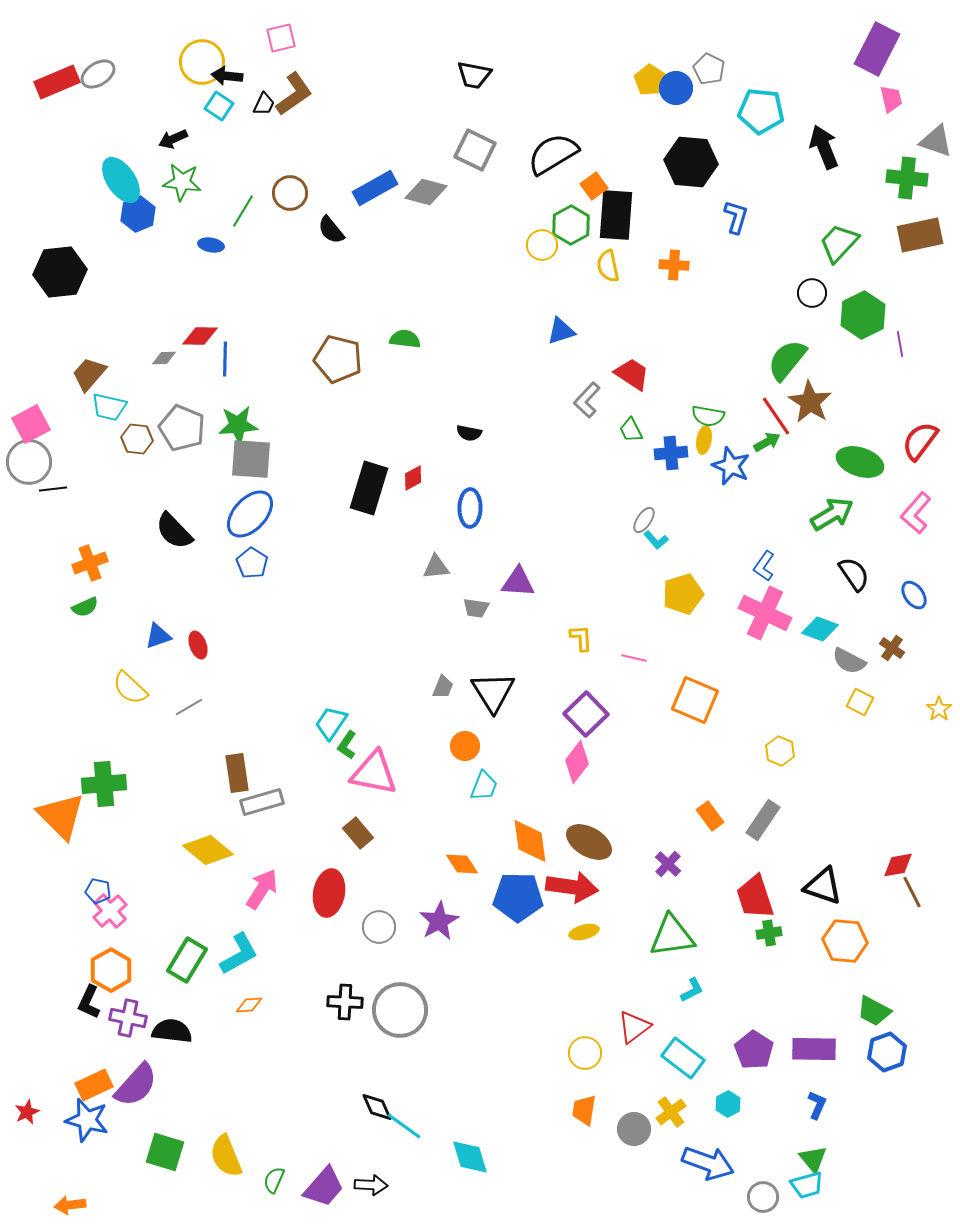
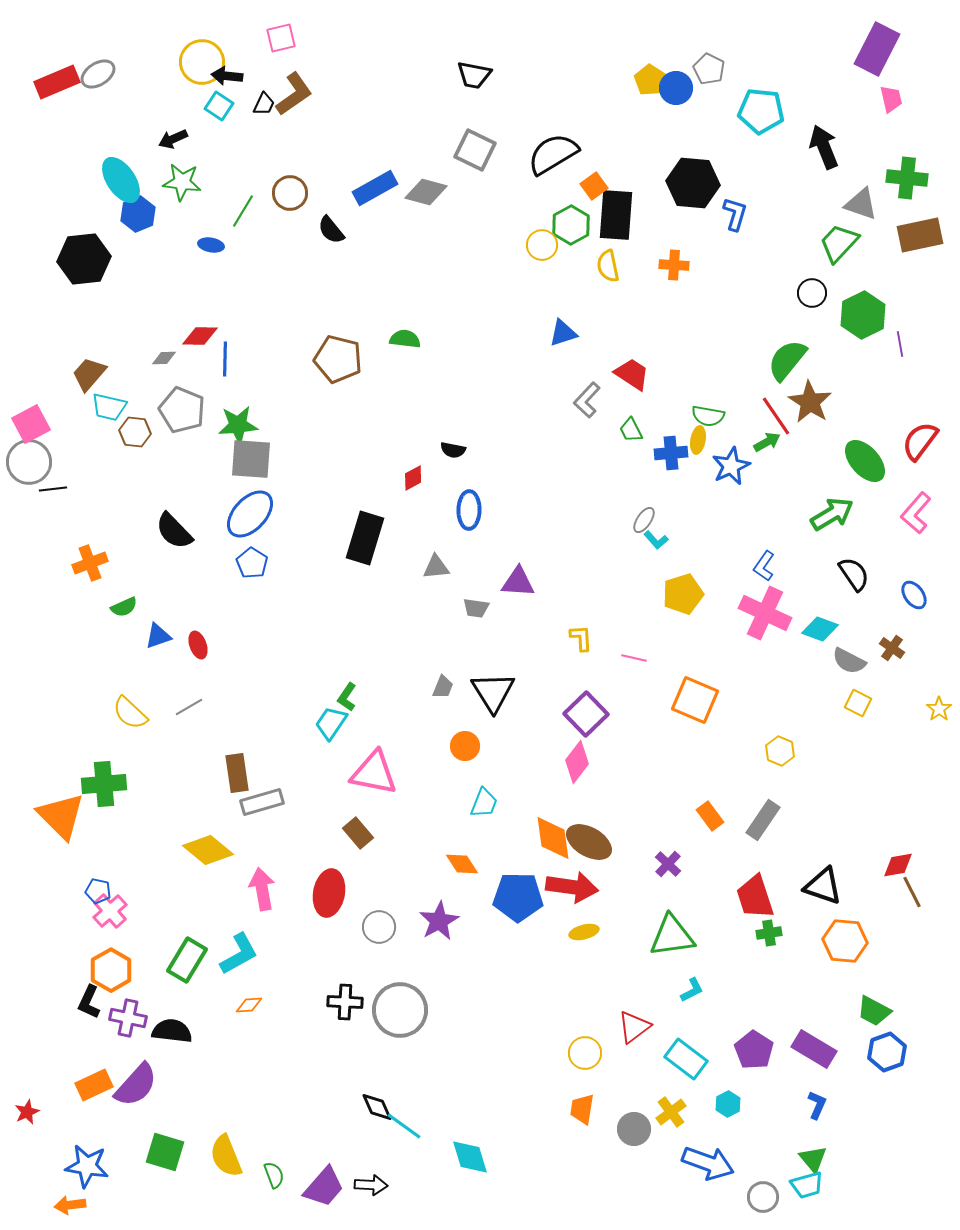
gray triangle at (936, 141): moved 75 px left, 63 px down
black hexagon at (691, 162): moved 2 px right, 21 px down
blue L-shape at (736, 217): moved 1 px left, 3 px up
black hexagon at (60, 272): moved 24 px right, 13 px up
blue triangle at (561, 331): moved 2 px right, 2 px down
gray pentagon at (182, 428): moved 18 px up
black semicircle at (469, 433): moved 16 px left, 17 px down
brown hexagon at (137, 439): moved 2 px left, 7 px up
yellow ellipse at (704, 440): moved 6 px left
green ellipse at (860, 462): moved 5 px right, 1 px up; rotated 30 degrees clockwise
blue star at (731, 466): rotated 24 degrees clockwise
black rectangle at (369, 488): moved 4 px left, 50 px down
blue ellipse at (470, 508): moved 1 px left, 2 px down
green semicircle at (85, 607): moved 39 px right
yellow semicircle at (130, 688): moved 25 px down
yellow square at (860, 702): moved 2 px left, 1 px down
green L-shape at (347, 745): moved 48 px up
cyan trapezoid at (484, 786): moved 17 px down
orange diamond at (530, 841): moved 23 px right, 3 px up
pink arrow at (262, 889): rotated 42 degrees counterclockwise
purple rectangle at (814, 1049): rotated 30 degrees clockwise
cyan rectangle at (683, 1058): moved 3 px right, 1 px down
orange trapezoid at (584, 1110): moved 2 px left, 1 px up
blue star at (87, 1120): moved 46 px down; rotated 6 degrees counterclockwise
green semicircle at (274, 1180): moved 5 px up; rotated 136 degrees clockwise
